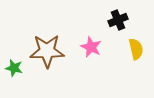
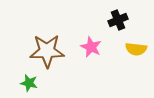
yellow semicircle: rotated 110 degrees clockwise
green star: moved 15 px right, 15 px down
